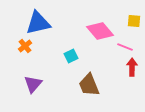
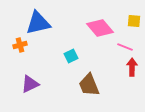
pink diamond: moved 3 px up
orange cross: moved 5 px left, 1 px up; rotated 24 degrees clockwise
purple triangle: moved 3 px left; rotated 24 degrees clockwise
